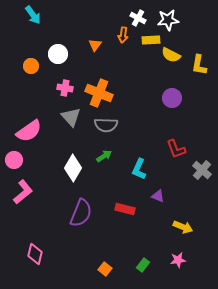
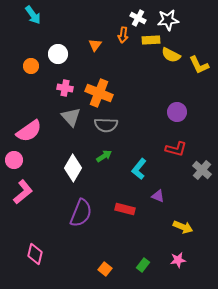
yellow L-shape: rotated 35 degrees counterclockwise
purple circle: moved 5 px right, 14 px down
red L-shape: rotated 55 degrees counterclockwise
cyan L-shape: rotated 15 degrees clockwise
